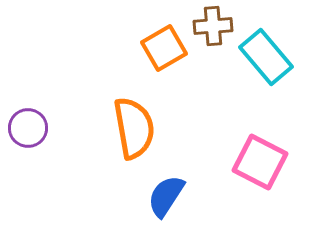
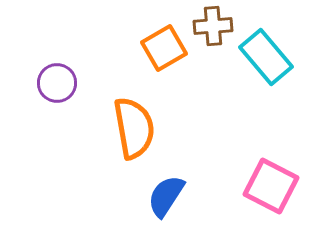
purple circle: moved 29 px right, 45 px up
pink square: moved 11 px right, 24 px down
